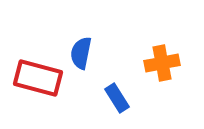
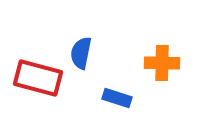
orange cross: rotated 12 degrees clockwise
blue rectangle: rotated 40 degrees counterclockwise
